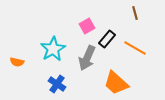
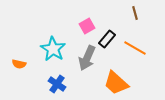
cyan star: rotated 10 degrees counterclockwise
orange semicircle: moved 2 px right, 2 px down
